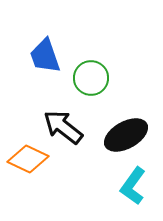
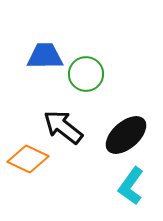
blue trapezoid: rotated 108 degrees clockwise
green circle: moved 5 px left, 4 px up
black ellipse: rotated 12 degrees counterclockwise
cyan L-shape: moved 2 px left
